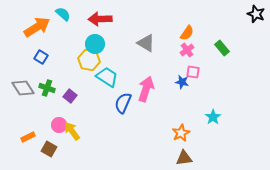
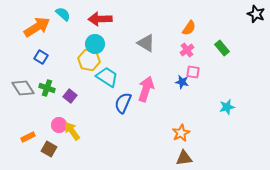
orange semicircle: moved 2 px right, 5 px up
cyan star: moved 14 px right, 10 px up; rotated 21 degrees clockwise
